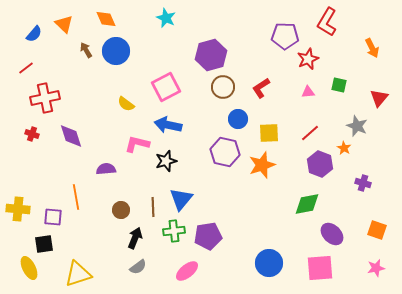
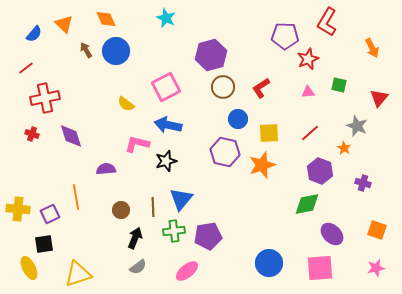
purple hexagon at (320, 164): moved 7 px down
purple square at (53, 217): moved 3 px left, 3 px up; rotated 30 degrees counterclockwise
